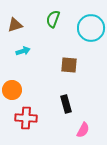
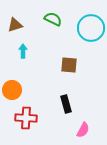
green semicircle: rotated 96 degrees clockwise
cyan arrow: rotated 72 degrees counterclockwise
